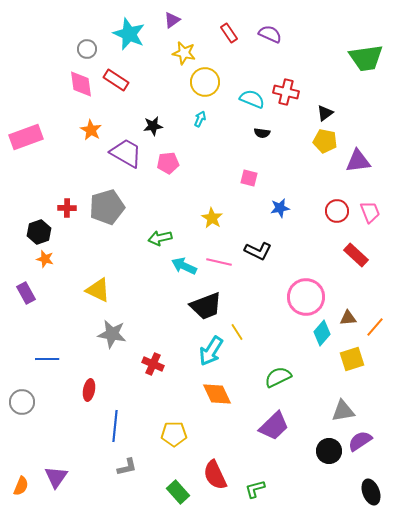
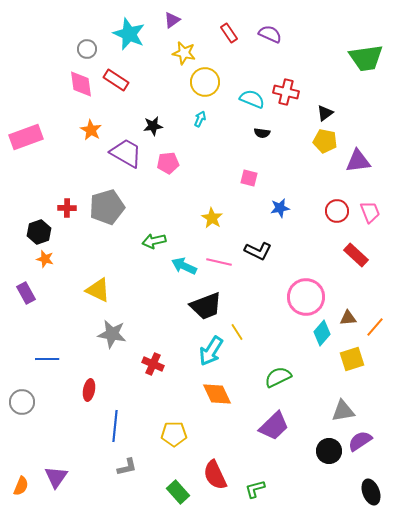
green arrow at (160, 238): moved 6 px left, 3 px down
